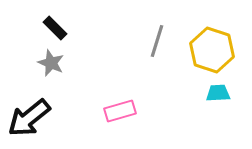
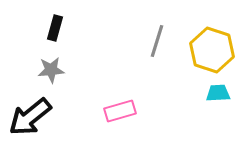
black rectangle: rotated 60 degrees clockwise
gray star: moved 7 px down; rotated 28 degrees counterclockwise
black arrow: moved 1 px right, 1 px up
